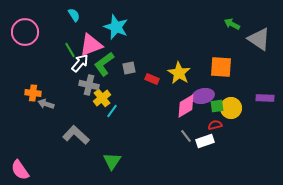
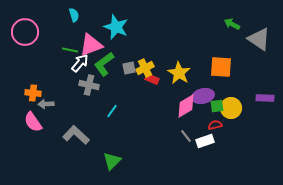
cyan semicircle: rotated 16 degrees clockwise
green line: rotated 49 degrees counterclockwise
yellow cross: moved 43 px right, 30 px up; rotated 12 degrees clockwise
gray arrow: rotated 21 degrees counterclockwise
green triangle: rotated 12 degrees clockwise
pink semicircle: moved 13 px right, 48 px up
